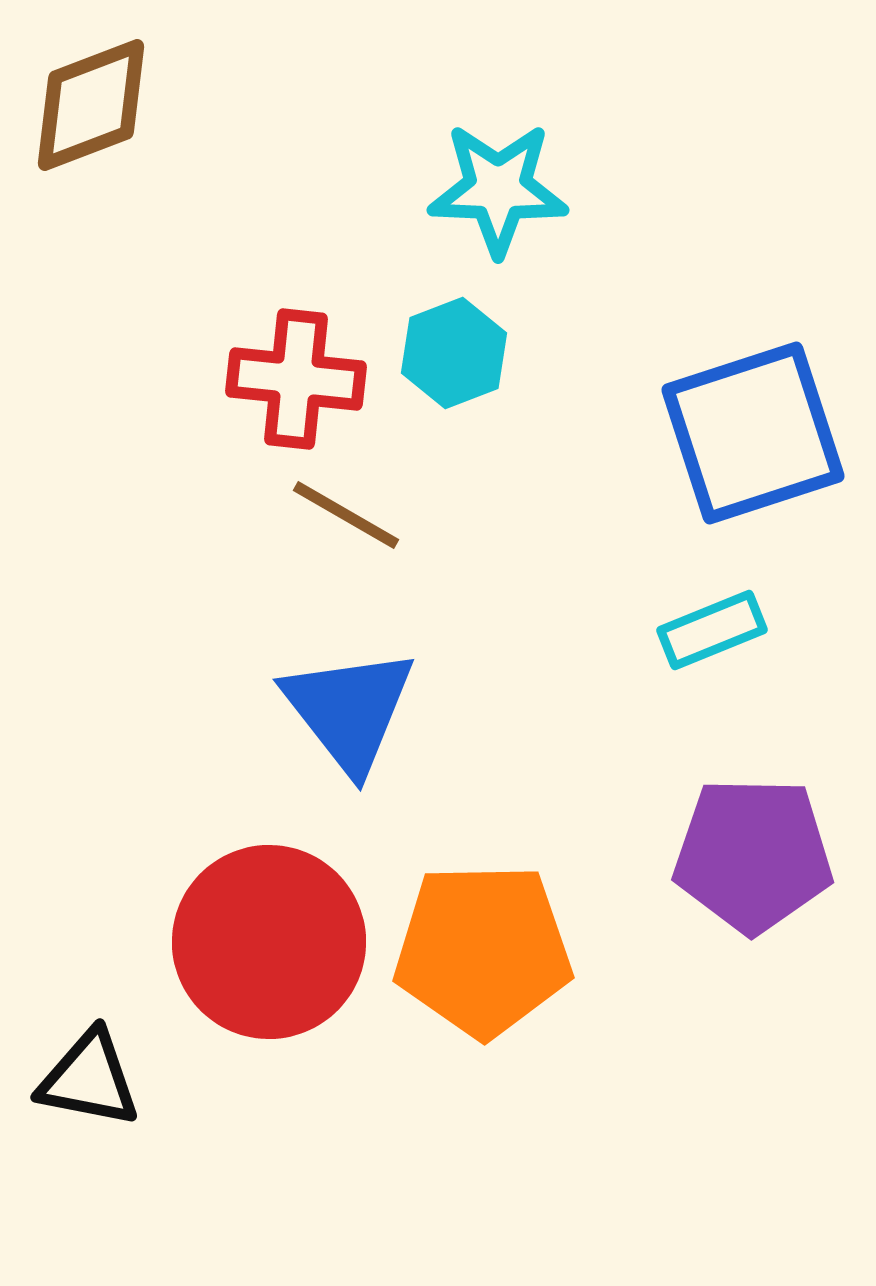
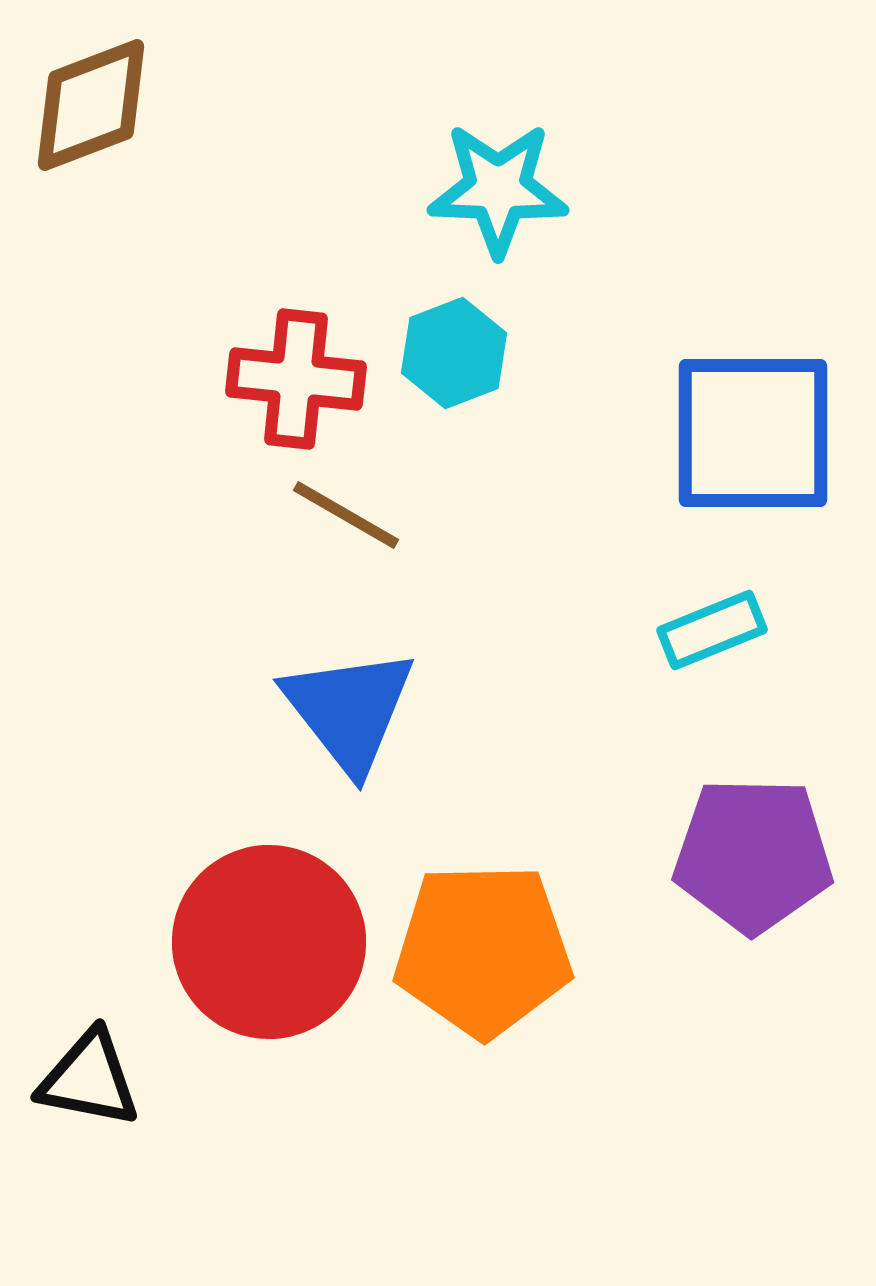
blue square: rotated 18 degrees clockwise
